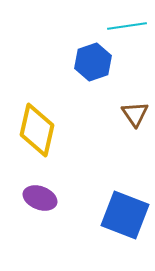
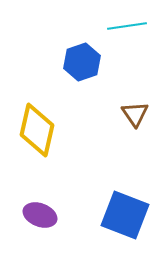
blue hexagon: moved 11 px left
purple ellipse: moved 17 px down
